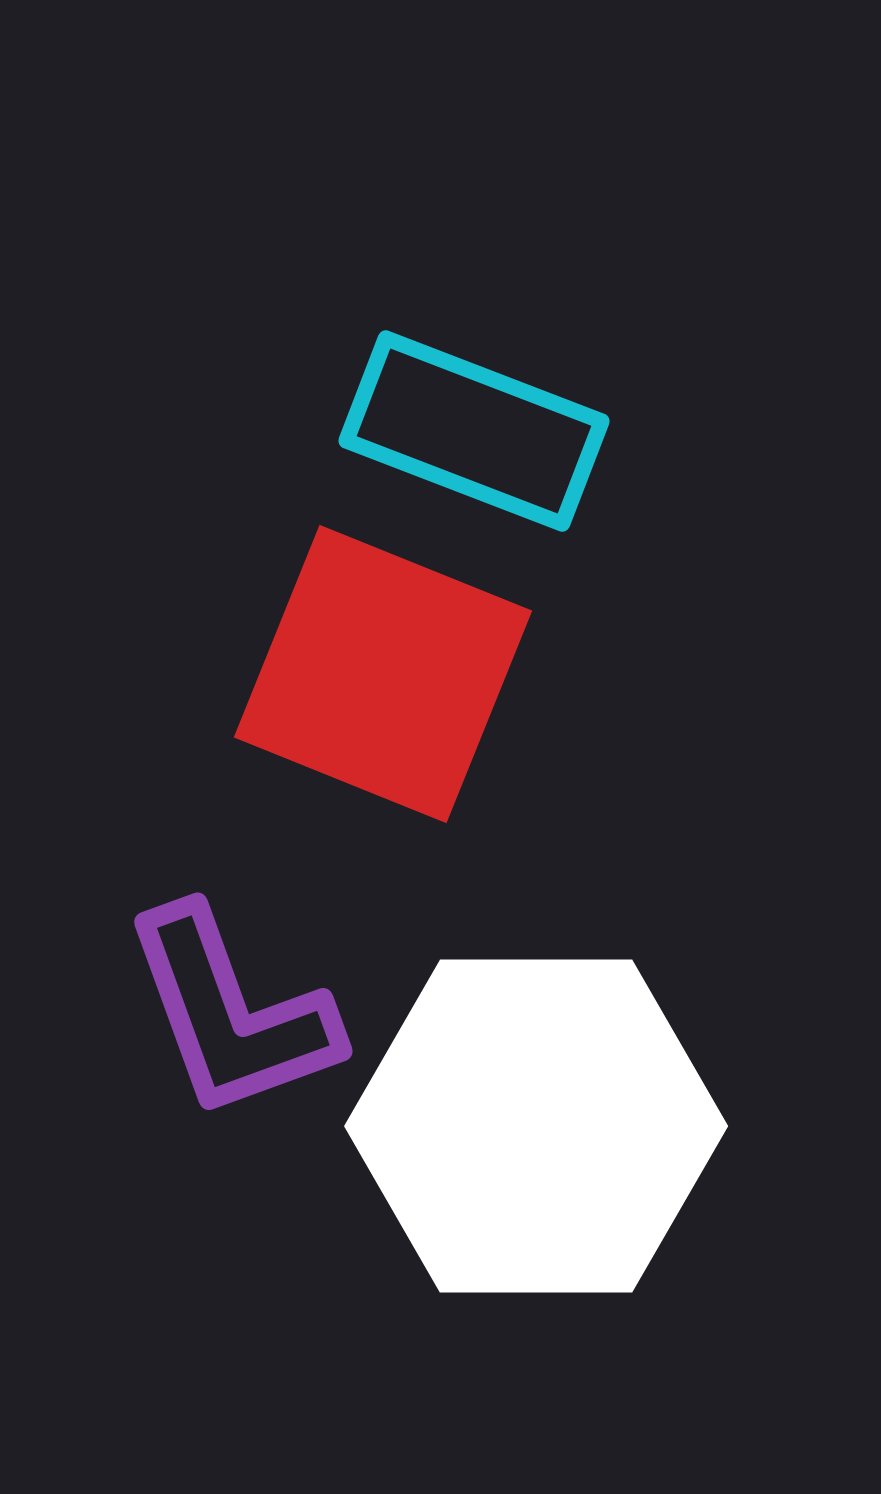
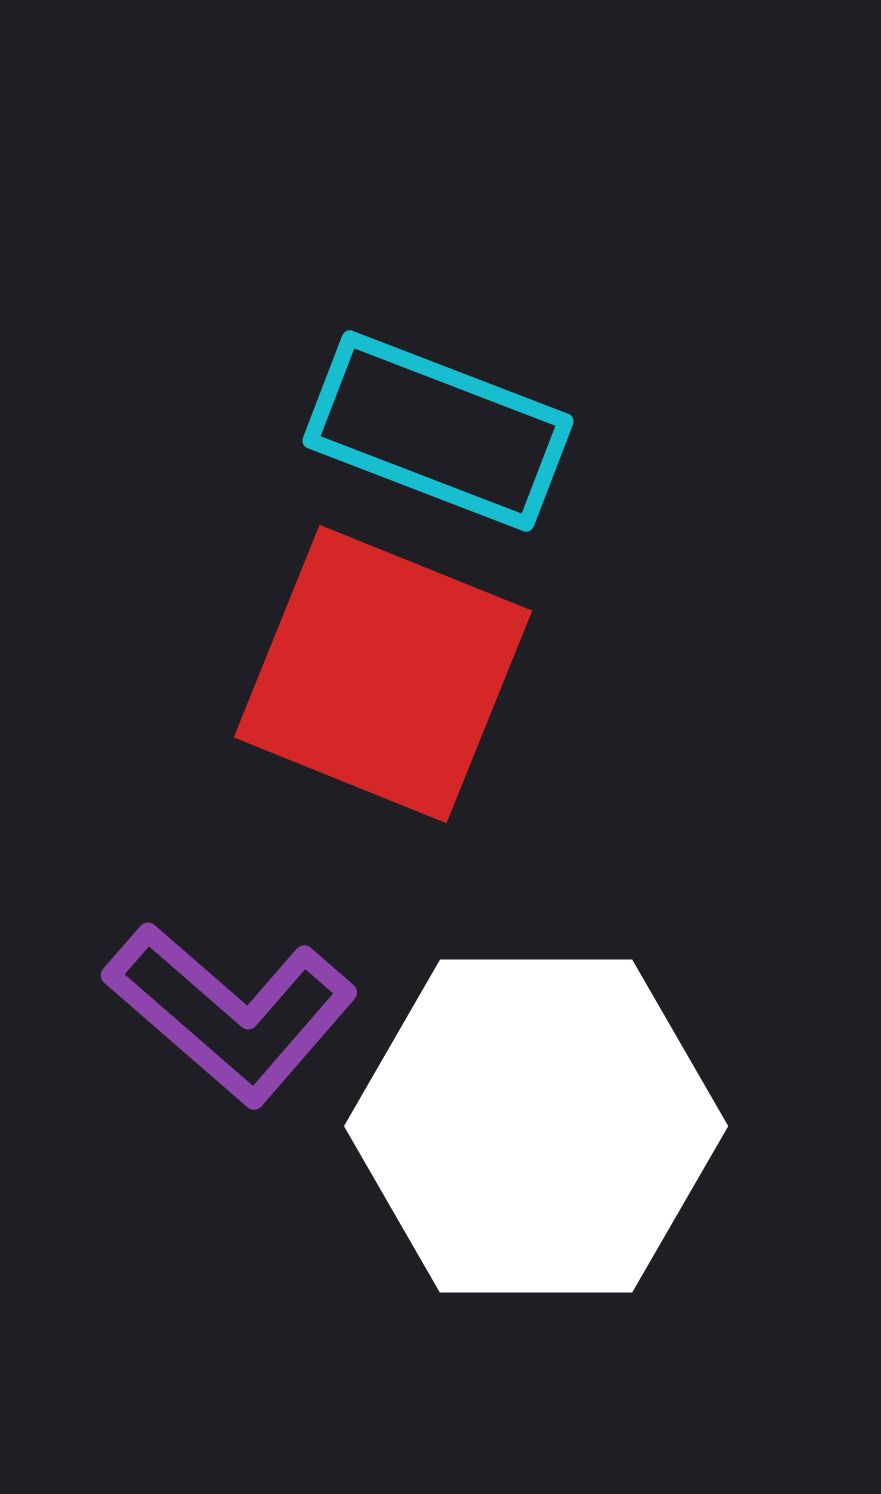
cyan rectangle: moved 36 px left
purple L-shape: rotated 29 degrees counterclockwise
